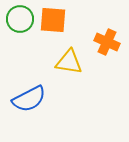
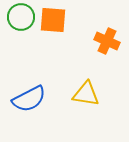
green circle: moved 1 px right, 2 px up
orange cross: moved 1 px up
yellow triangle: moved 17 px right, 32 px down
